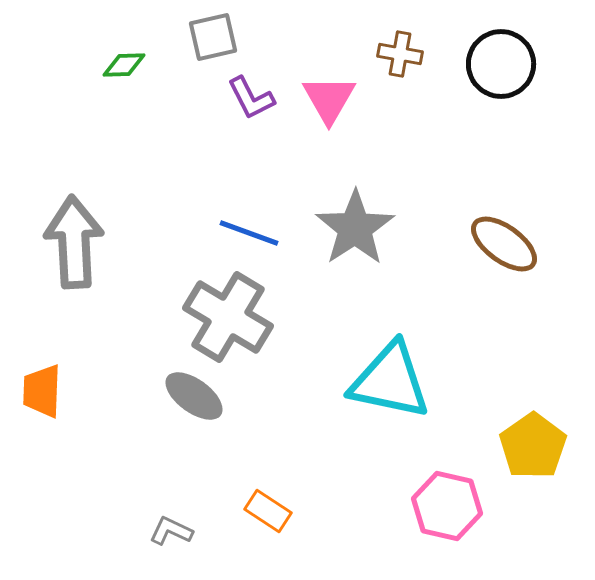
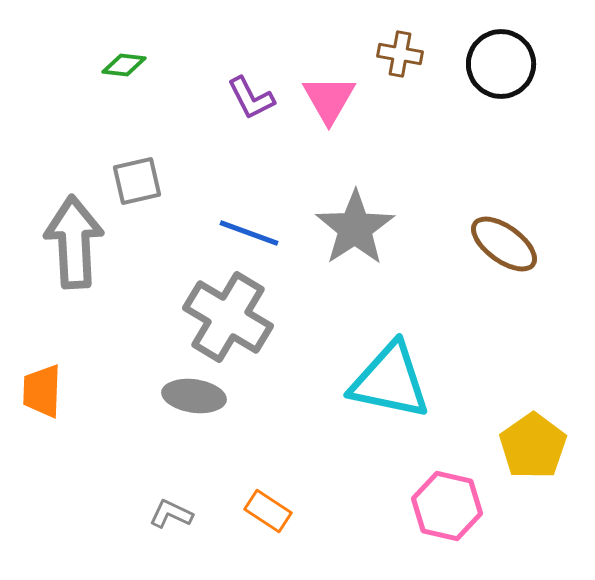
gray square: moved 76 px left, 144 px down
green diamond: rotated 9 degrees clockwise
gray ellipse: rotated 28 degrees counterclockwise
gray L-shape: moved 17 px up
